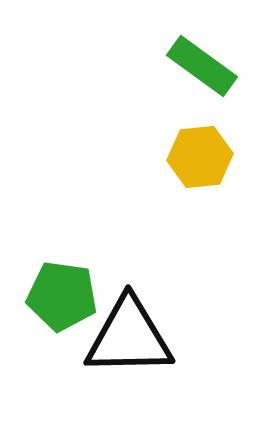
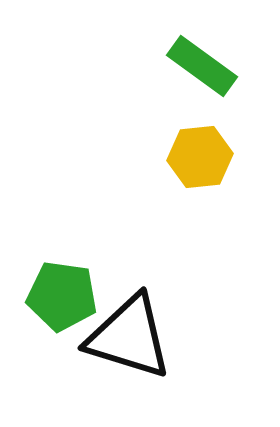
black triangle: rotated 18 degrees clockwise
